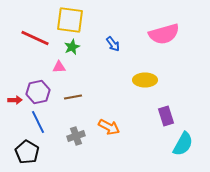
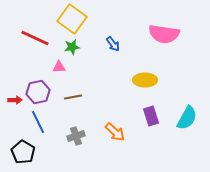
yellow square: moved 2 px right, 1 px up; rotated 28 degrees clockwise
pink semicircle: rotated 24 degrees clockwise
green star: rotated 14 degrees clockwise
purple rectangle: moved 15 px left
orange arrow: moved 6 px right, 5 px down; rotated 15 degrees clockwise
cyan semicircle: moved 4 px right, 26 px up
black pentagon: moved 4 px left
